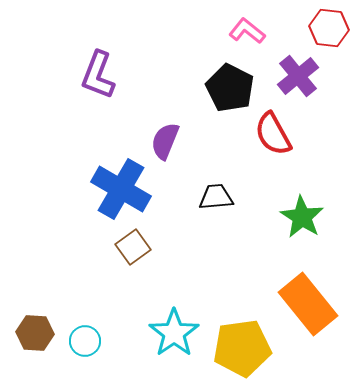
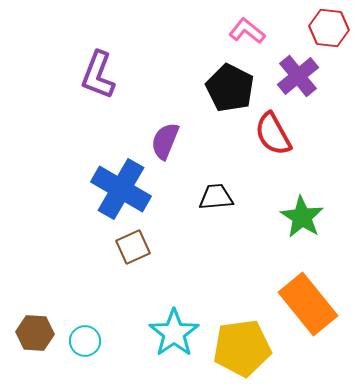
brown square: rotated 12 degrees clockwise
